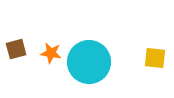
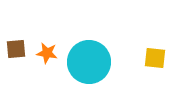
brown square: rotated 10 degrees clockwise
orange star: moved 4 px left
